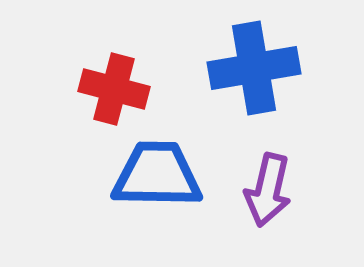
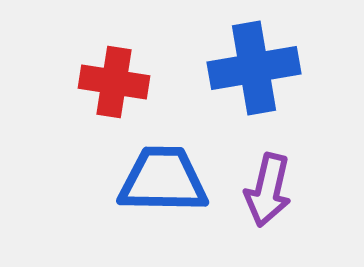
red cross: moved 7 px up; rotated 6 degrees counterclockwise
blue trapezoid: moved 6 px right, 5 px down
